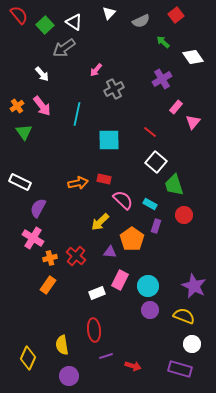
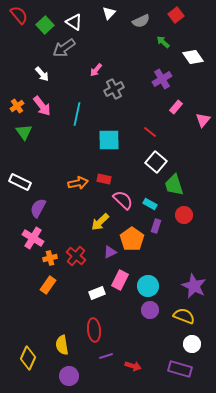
pink triangle at (193, 122): moved 10 px right, 2 px up
purple triangle at (110, 252): rotated 32 degrees counterclockwise
